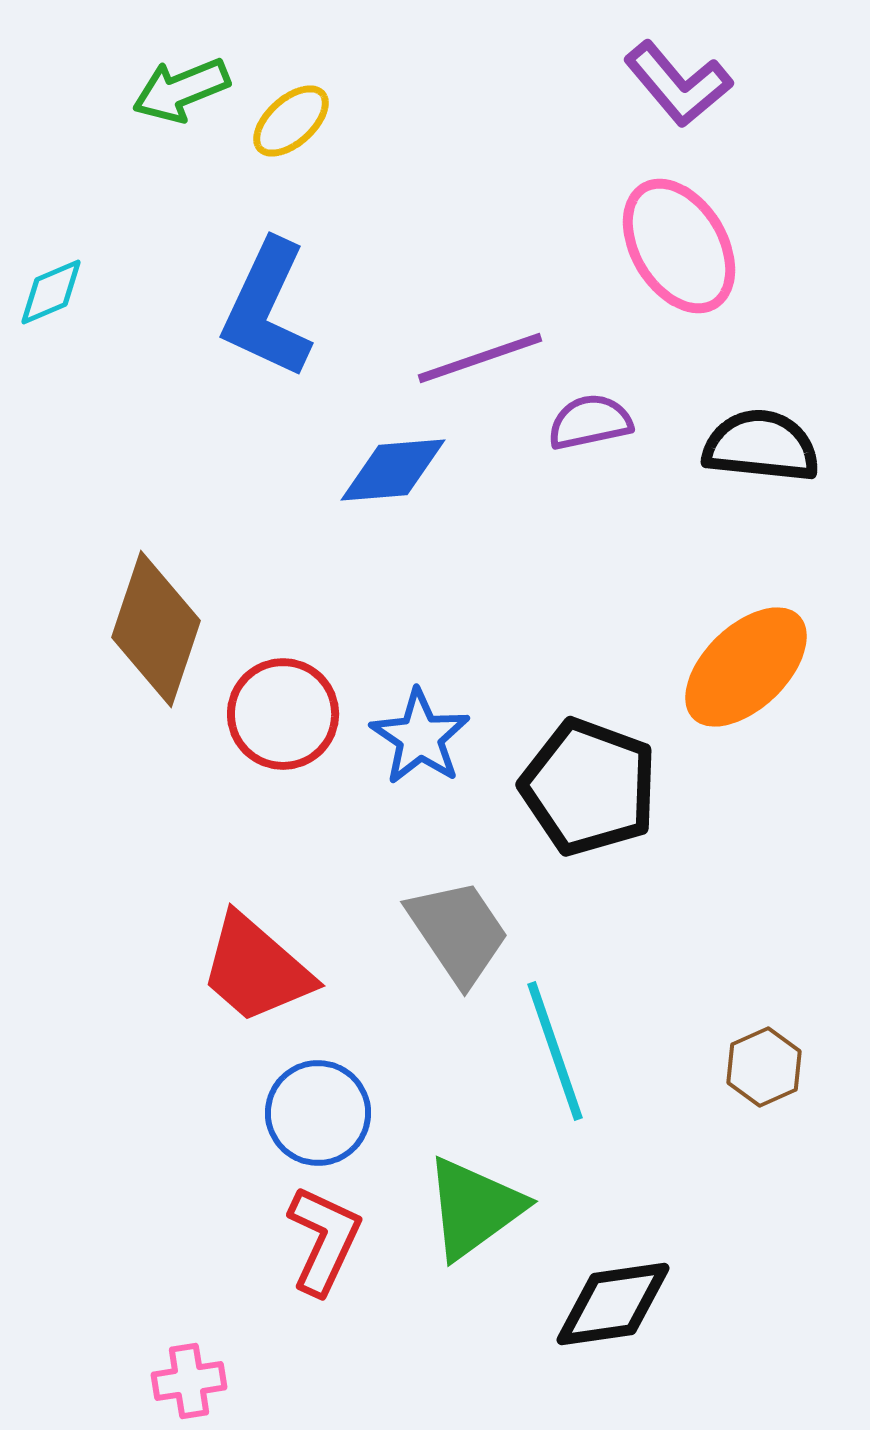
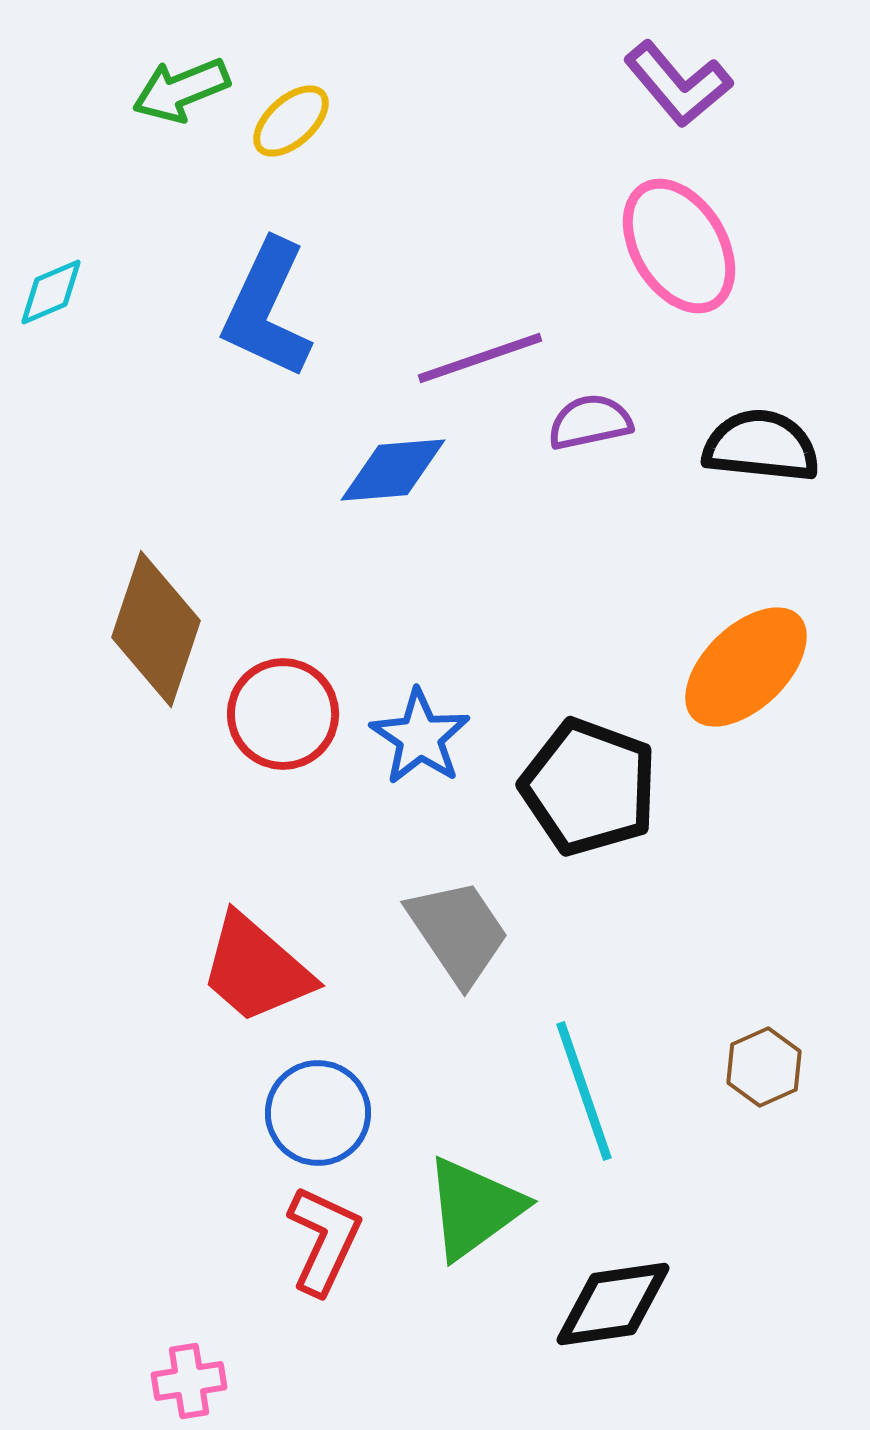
cyan line: moved 29 px right, 40 px down
